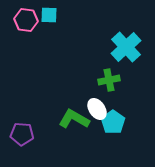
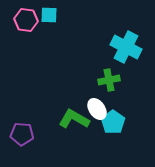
cyan cross: rotated 20 degrees counterclockwise
